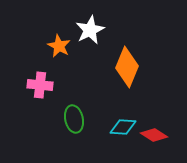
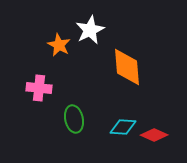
orange star: moved 1 px up
orange diamond: rotated 27 degrees counterclockwise
pink cross: moved 1 px left, 3 px down
red diamond: rotated 8 degrees counterclockwise
